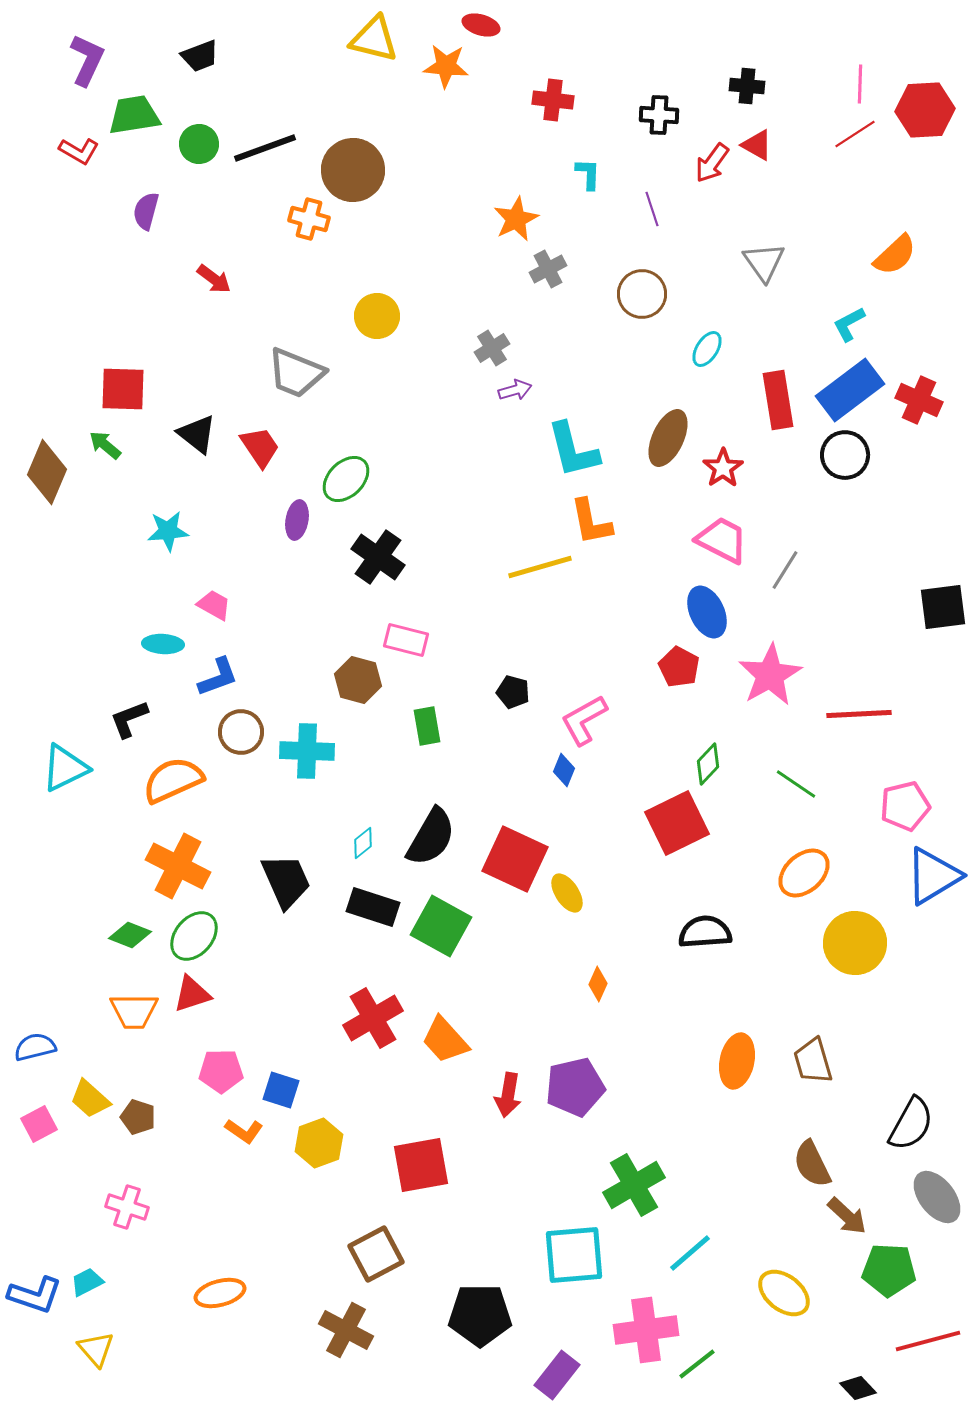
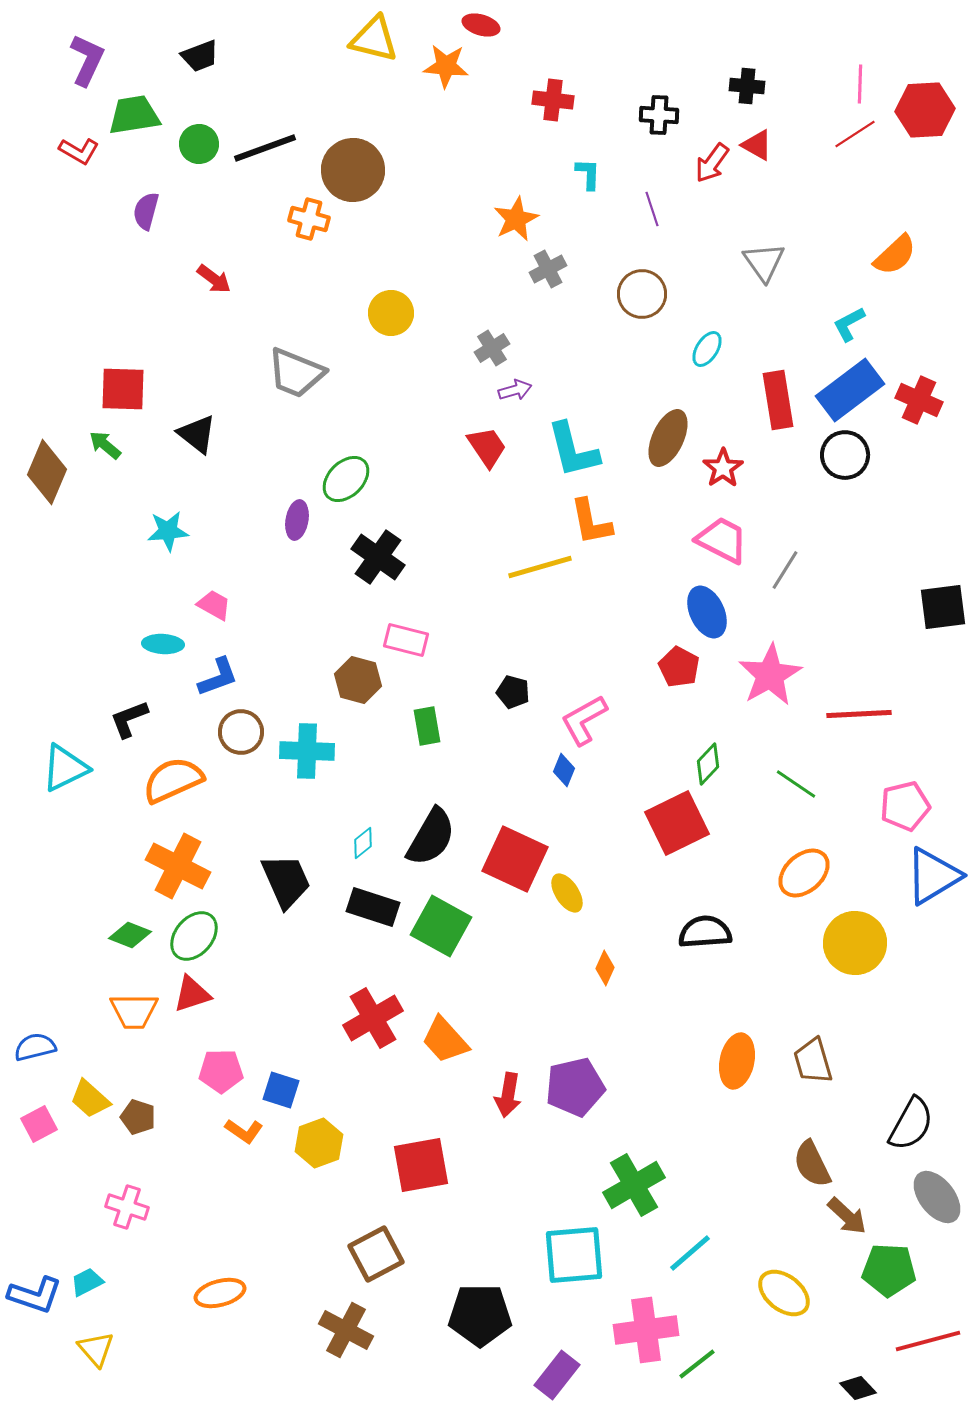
yellow circle at (377, 316): moved 14 px right, 3 px up
red trapezoid at (260, 447): moved 227 px right
orange diamond at (598, 984): moved 7 px right, 16 px up
